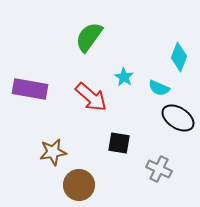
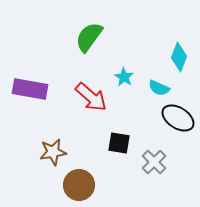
gray cross: moved 5 px left, 7 px up; rotated 20 degrees clockwise
